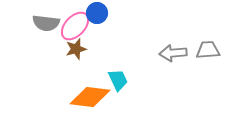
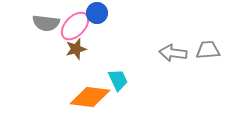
gray arrow: rotated 12 degrees clockwise
